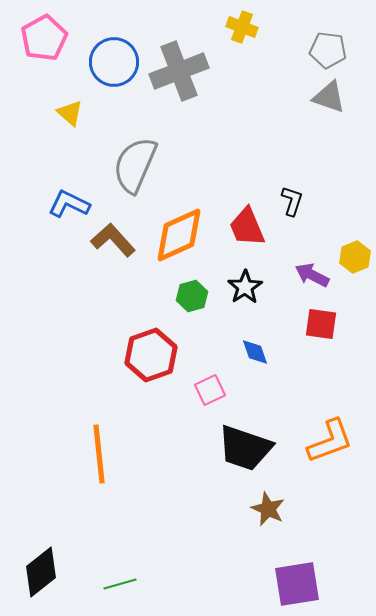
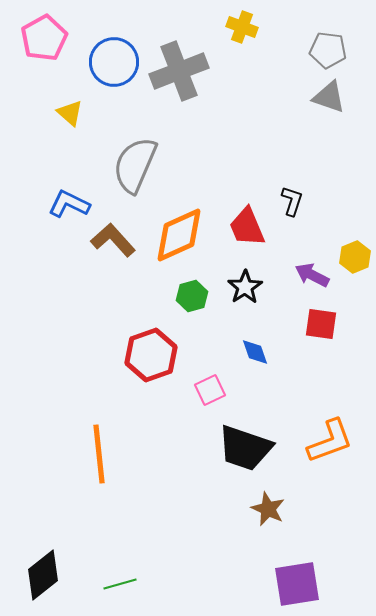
black diamond: moved 2 px right, 3 px down
